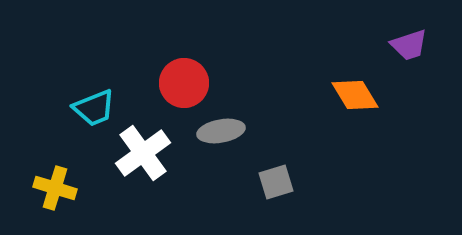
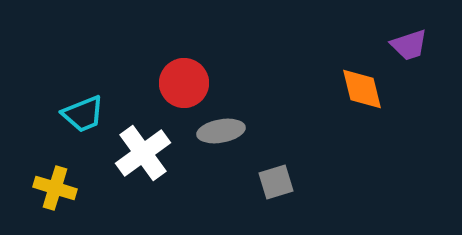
orange diamond: moved 7 px right, 6 px up; rotated 18 degrees clockwise
cyan trapezoid: moved 11 px left, 6 px down
